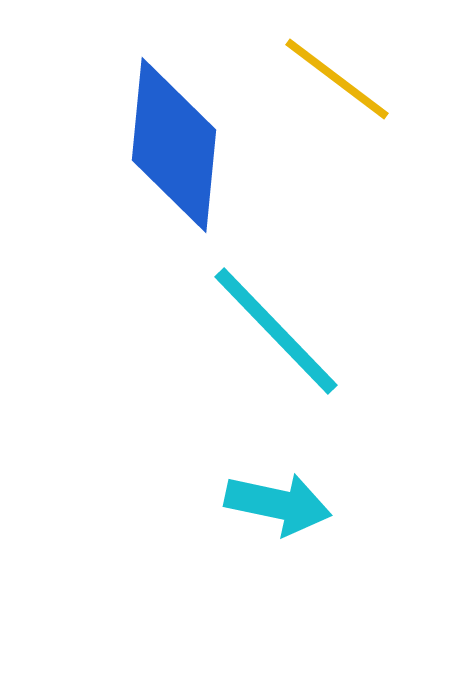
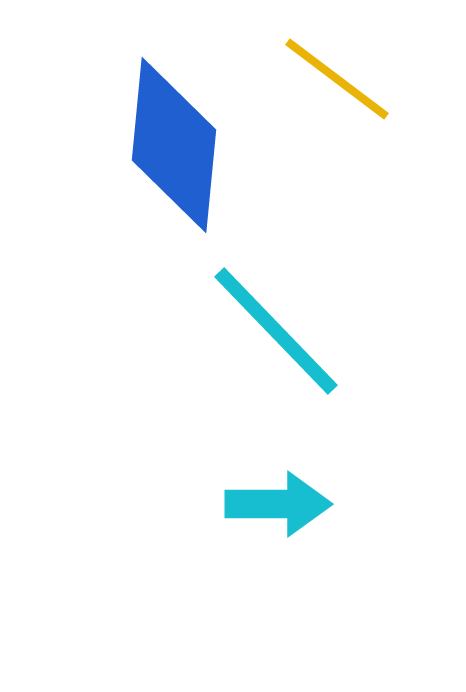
cyan arrow: rotated 12 degrees counterclockwise
